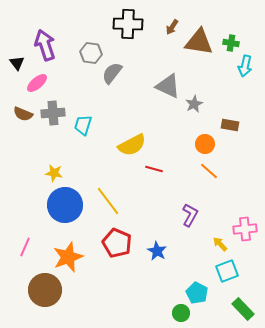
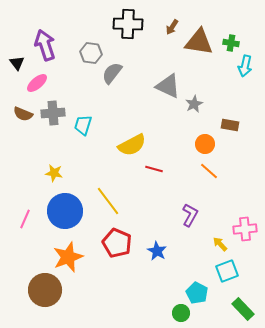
blue circle: moved 6 px down
pink line: moved 28 px up
